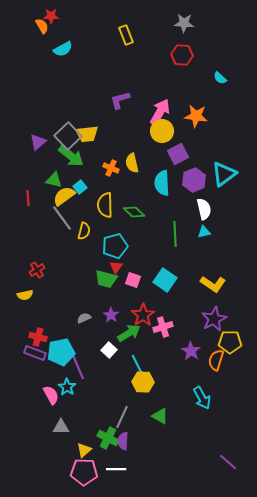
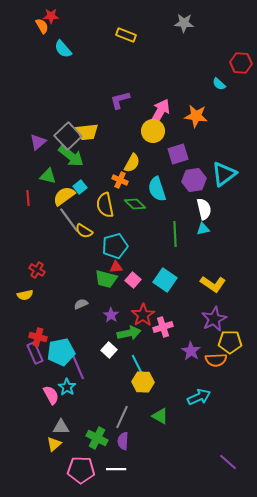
yellow rectangle at (126, 35): rotated 48 degrees counterclockwise
cyan semicircle at (63, 49): rotated 78 degrees clockwise
red hexagon at (182, 55): moved 59 px right, 8 px down
cyan semicircle at (220, 78): moved 1 px left, 6 px down
yellow circle at (162, 131): moved 9 px left
yellow trapezoid at (87, 134): moved 2 px up
purple square at (178, 154): rotated 10 degrees clockwise
yellow semicircle at (132, 163): rotated 138 degrees counterclockwise
orange cross at (111, 168): moved 9 px right, 12 px down
green triangle at (54, 180): moved 6 px left, 4 px up
purple hexagon at (194, 180): rotated 15 degrees clockwise
cyan semicircle at (162, 183): moved 5 px left, 6 px down; rotated 15 degrees counterclockwise
yellow semicircle at (105, 205): rotated 10 degrees counterclockwise
green diamond at (134, 212): moved 1 px right, 8 px up
gray line at (62, 218): moved 7 px right, 2 px down
yellow semicircle at (84, 231): rotated 108 degrees clockwise
cyan triangle at (204, 232): moved 1 px left, 3 px up
red triangle at (116, 267): rotated 48 degrees clockwise
red cross at (37, 270): rotated 28 degrees counterclockwise
pink square at (133, 280): rotated 21 degrees clockwise
gray semicircle at (84, 318): moved 3 px left, 14 px up
green arrow at (129, 333): rotated 20 degrees clockwise
purple rectangle at (35, 353): rotated 45 degrees clockwise
orange semicircle at (216, 360): rotated 110 degrees counterclockwise
cyan arrow at (202, 398): moved 3 px left, 1 px up; rotated 85 degrees counterclockwise
green cross at (108, 438): moved 11 px left
yellow triangle at (84, 450): moved 30 px left, 6 px up
pink pentagon at (84, 472): moved 3 px left, 2 px up
